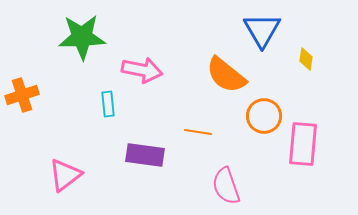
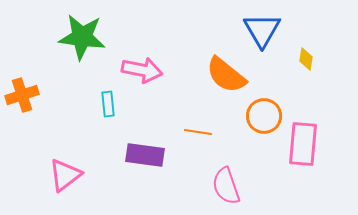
green star: rotated 9 degrees clockwise
